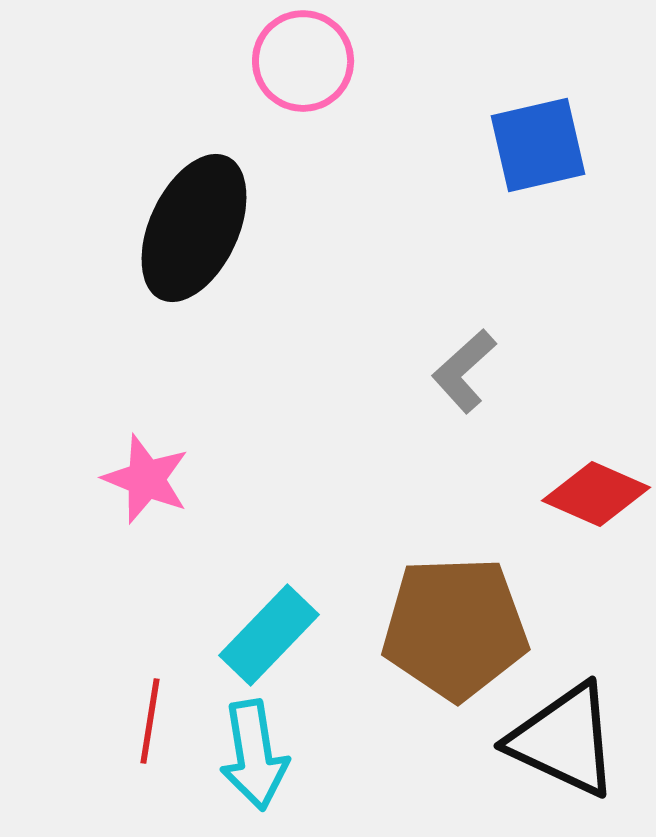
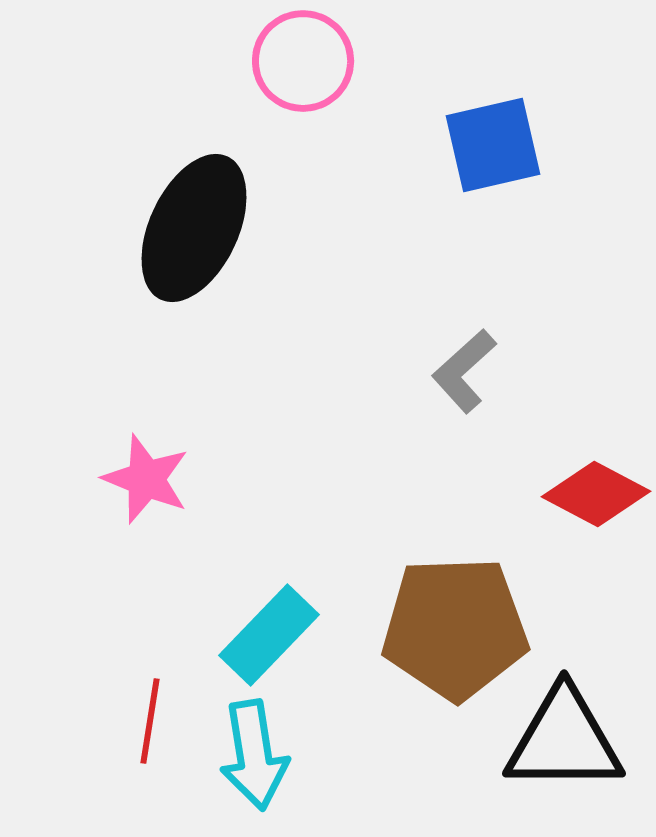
blue square: moved 45 px left
red diamond: rotated 4 degrees clockwise
black triangle: rotated 25 degrees counterclockwise
